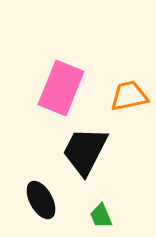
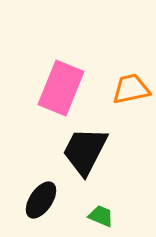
orange trapezoid: moved 2 px right, 7 px up
black ellipse: rotated 63 degrees clockwise
green trapezoid: rotated 136 degrees clockwise
